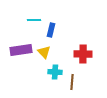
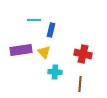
red cross: rotated 12 degrees clockwise
brown line: moved 8 px right, 2 px down
